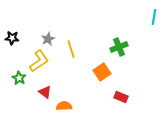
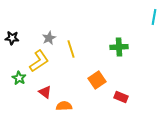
gray star: moved 1 px right, 1 px up
green cross: rotated 18 degrees clockwise
orange square: moved 5 px left, 8 px down
